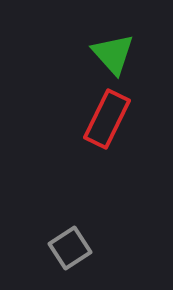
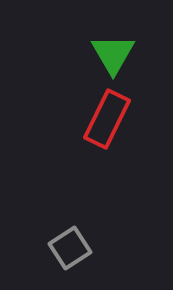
green triangle: rotated 12 degrees clockwise
